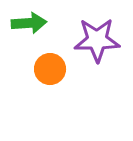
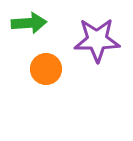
orange circle: moved 4 px left
